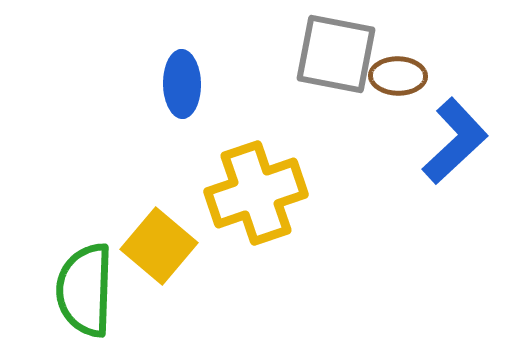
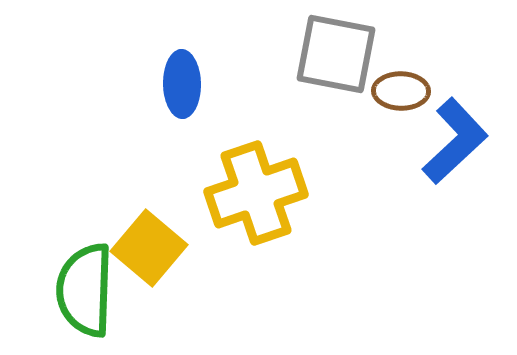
brown ellipse: moved 3 px right, 15 px down
yellow square: moved 10 px left, 2 px down
